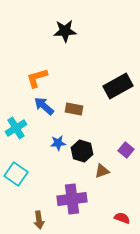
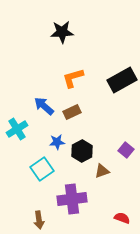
black star: moved 3 px left, 1 px down
orange L-shape: moved 36 px right
black rectangle: moved 4 px right, 6 px up
brown rectangle: moved 2 px left, 3 px down; rotated 36 degrees counterclockwise
cyan cross: moved 1 px right, 1 px down
blue star: moved 1 px left, 1 px up
black hexagon: rotated 15 degrees clockwise
cyan square: moved 26 px right, 5 px up; rotated 20 degrees clockwise
